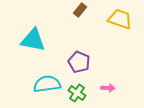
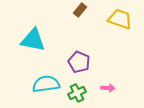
cyan semicircle: moved 1 px left
green cross: rotated 30 degrees clockwise
